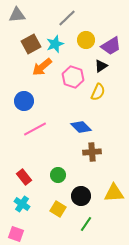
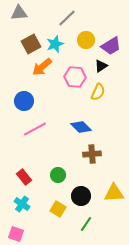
gray triangle: moved 2 px right, 2 px up
pink hexagon: moved 2 px right; rotated 15 degrees counterclockwise
brown cross: moved 2 px down
